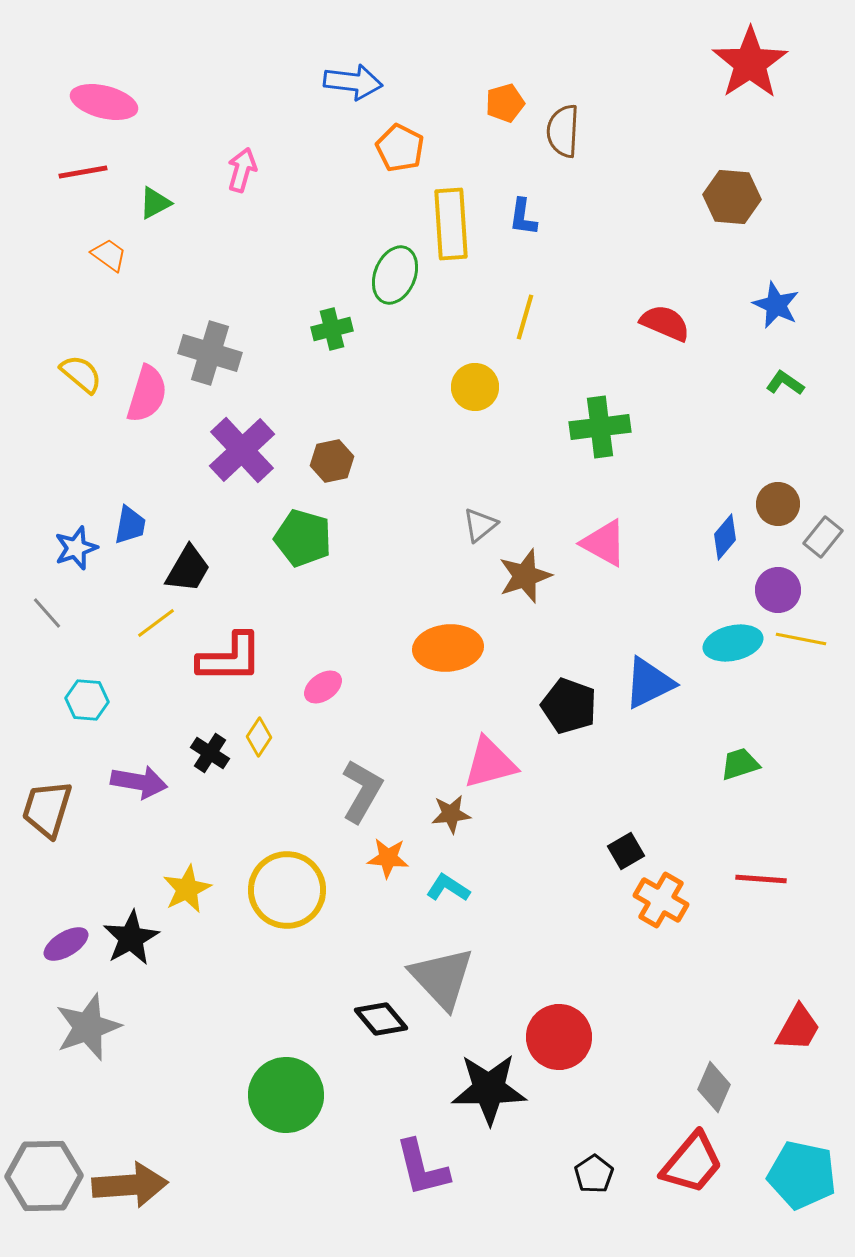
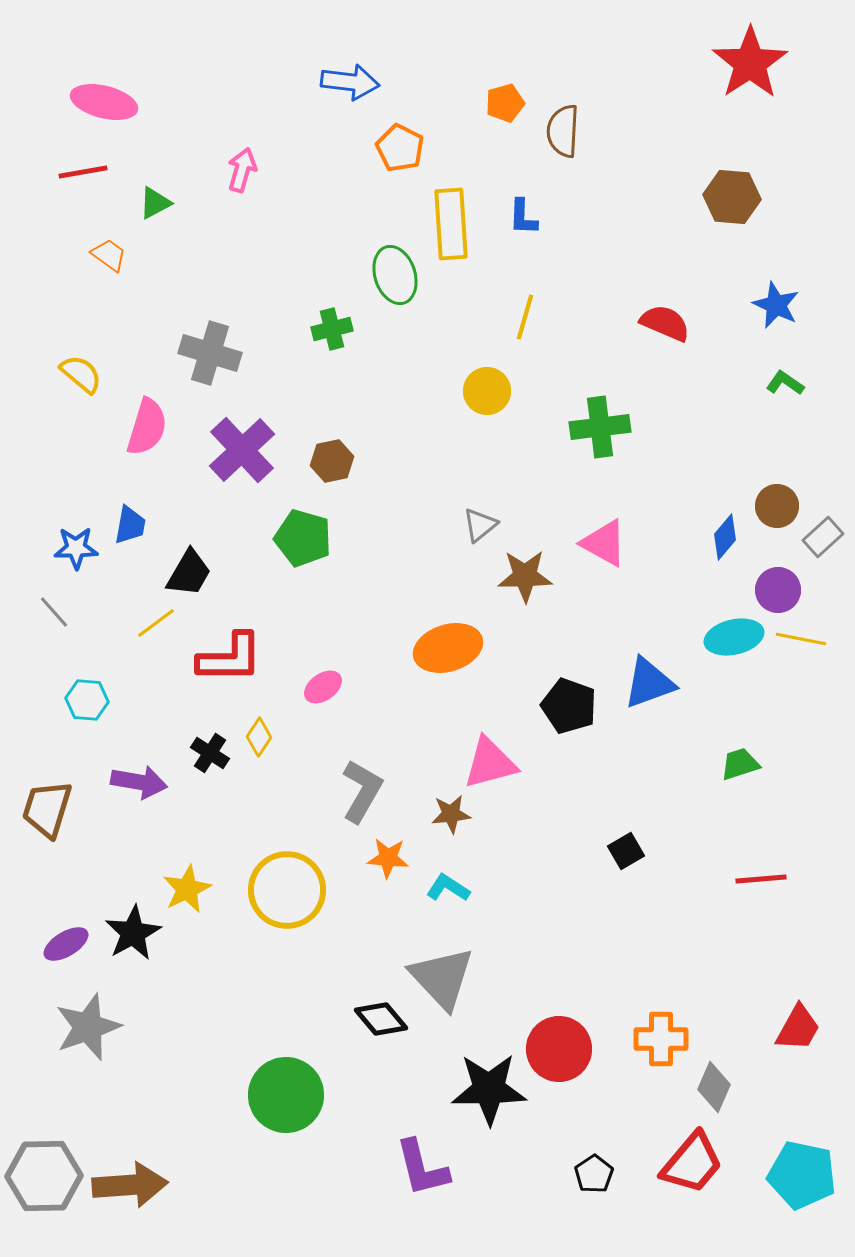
blue arrow at (353, 82): moved 3 px left
blue L-shape at (523, 217): rotated 6 degrees counterclockwise
green ellipse at (395, 275): rotated 40 degrees counterclockwise
yellow circle at (475, 387): moved 12 px right, 4 px down
pink semicircle at (147, 394): moved 33 px down
brown circle at (778, 504): moved 1 px left, 2 px down
gray rectangle at (823, 537): rotated 9 degrees clockwise
blue star at (76, 548): rotated 18 degrees clockwise
black trapezoid at (188, 569): moved 1 px right, 4 px down
brown star at (525, 576): rotated 18 degrees clockwise
gray line at (47, 613): moved 7 px right, 1 px up
cyan ellipse at (733, 643): moved 1 px right, 6 px up
orange ellipse at (448, 648): rotated 12 degrees counterclockwise
blue triangle at (649, 683): rotated 6 degrees clockwise
red line at (761, 879): rotated 9 degrees counterclockwise
orange cross at (661, 900): moved 139 px down; rotated 30 degrees counterclockwise
black star at (131, 938): moved 2 px right, 5 px up
red circle at (559, 1037): moved 12 px down
